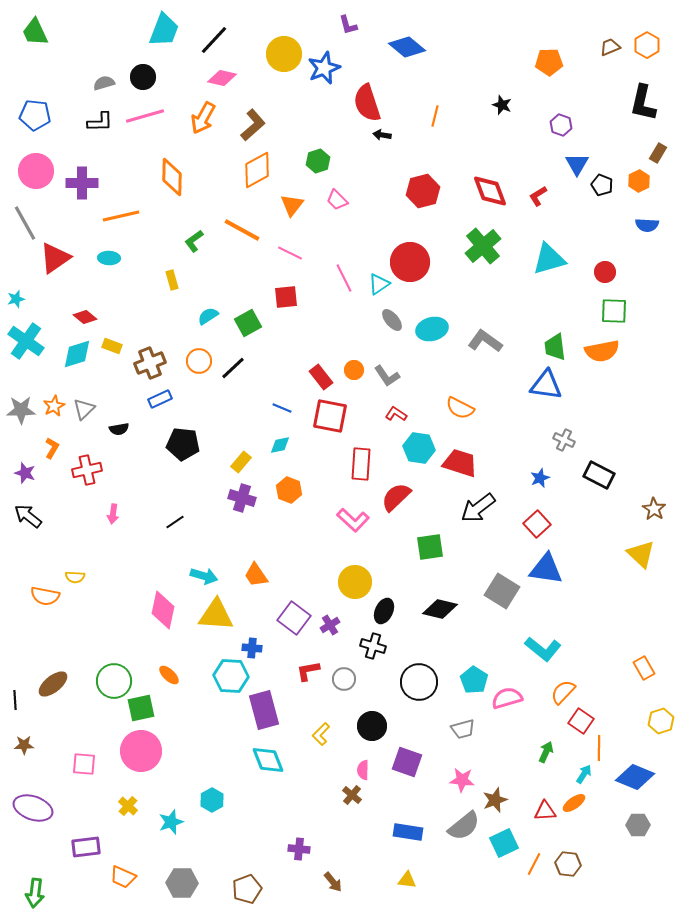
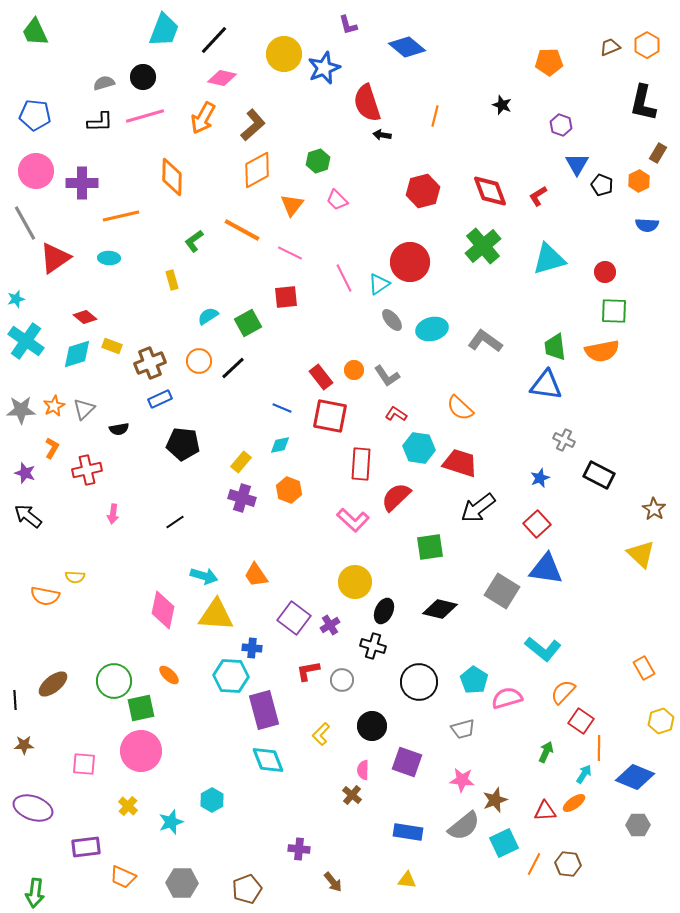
orange semicircle at (460, 408): rotated 16 degrees clockwise
gray circle at (344, 679): moved 2 px left, 1 px down
